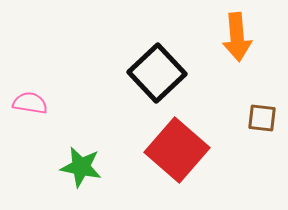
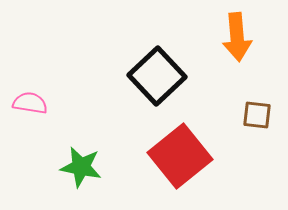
black square: moved 3 px down
brown square: moved 5 px left, 3 px up
red square: moved 3 px right, 6 px down; rotated 10 degrees clockwise
